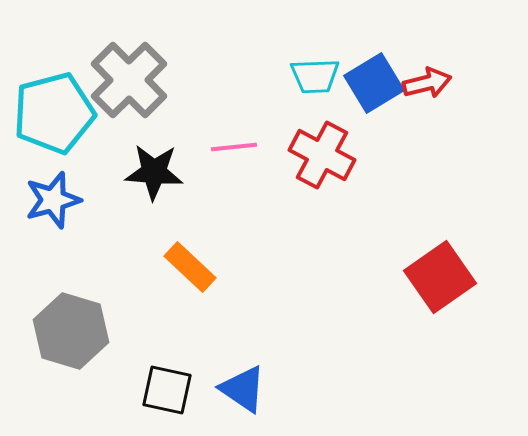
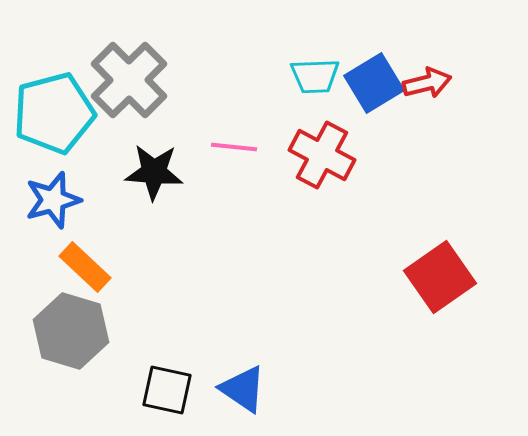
pink line: rotated 12 degrees clockwise
orange rectangle: moved 105 px left
